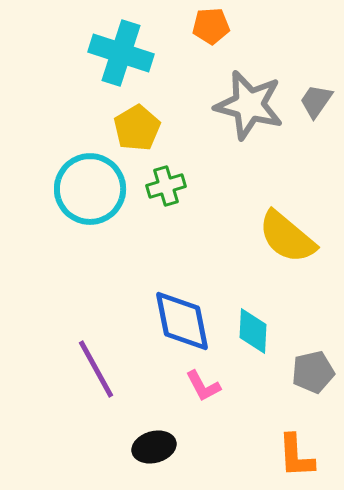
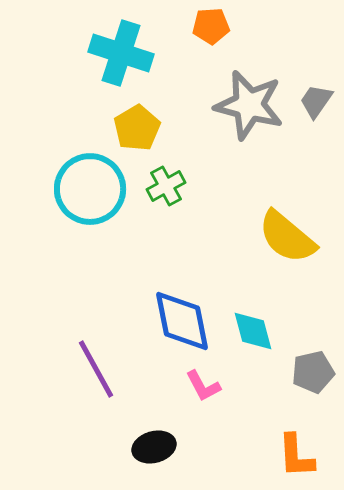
green cross: rotated 12 degrees counterclockwise
cyan diamond: rotated 18 degrees counterclockwise
